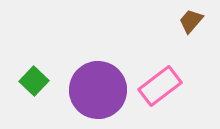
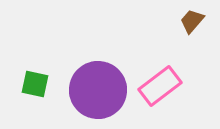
brown trapezoid: moved 1 px right
green square: moved 1 px right, 3 px down; rotated 32 degrees counterclockwise
